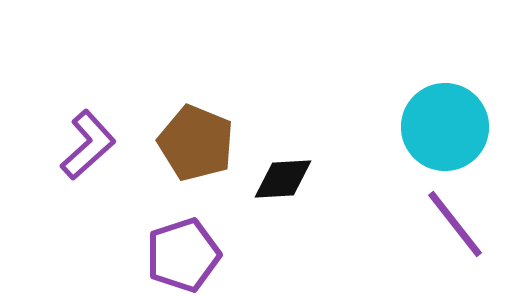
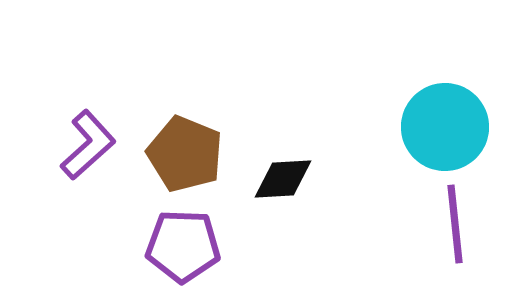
brown pentagon: moved 11 px left, 11 px down
purple line: rotated 32 degrees clockwise
purple pentagon: moved 9 px up; rotated 20 degrees clockwise
